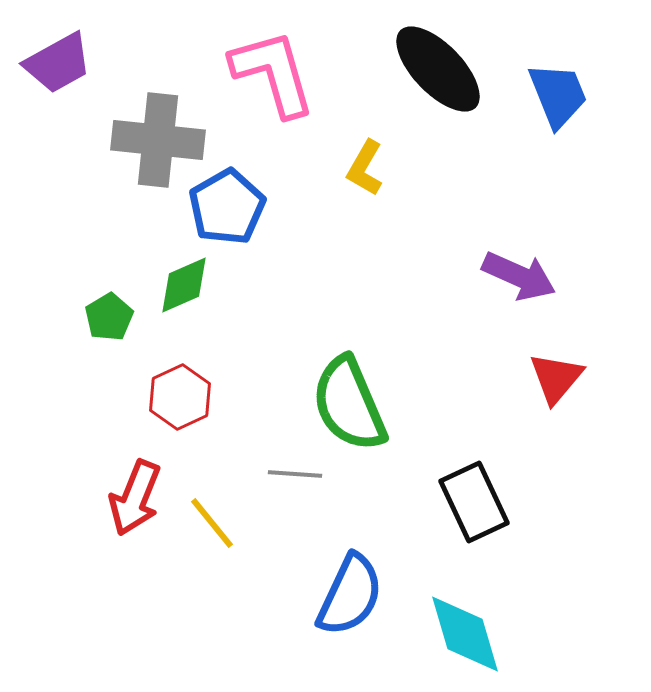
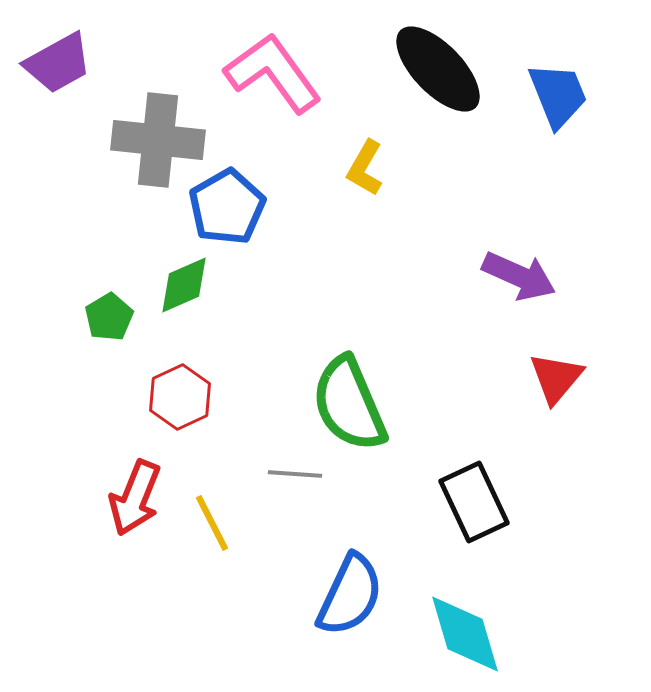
pink L-shape: rotated 20 degrees counterclockwise
yellow line: rotated 12 degrees clockwise
